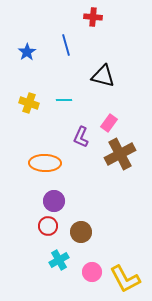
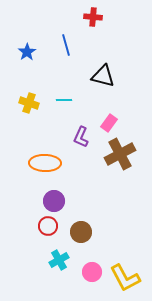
yellow L-shape: moved 1 px up
